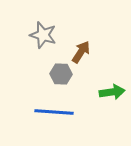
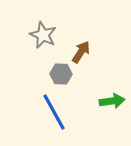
gray star: rotated 8 degrees clockwise
green arrow: moved 9 px down
blue line: rotated 57 degrees clockwise
